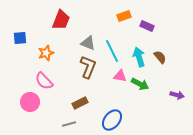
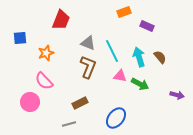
orange rectangle: moved 4 px up
blue ellipse: moved 4 px right, 2 px up
